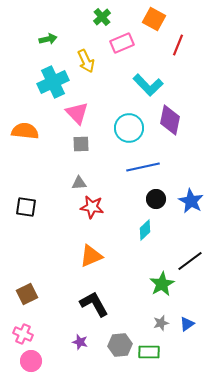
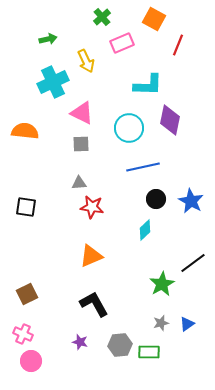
cyan L-shape: rotated 44 degrees counterclockwise
pink triangle: moved 5 px right; rotated 20 degrees counterclockwise
black line: moved 3 px right, 2 px down
